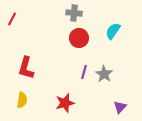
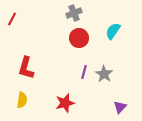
gray cross: rotated 28 degrees counterclockwise
